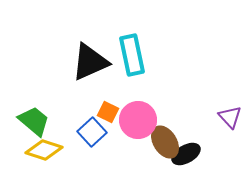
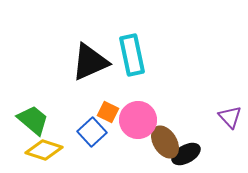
green trapezoid: moved 1 px left, 1 px up
